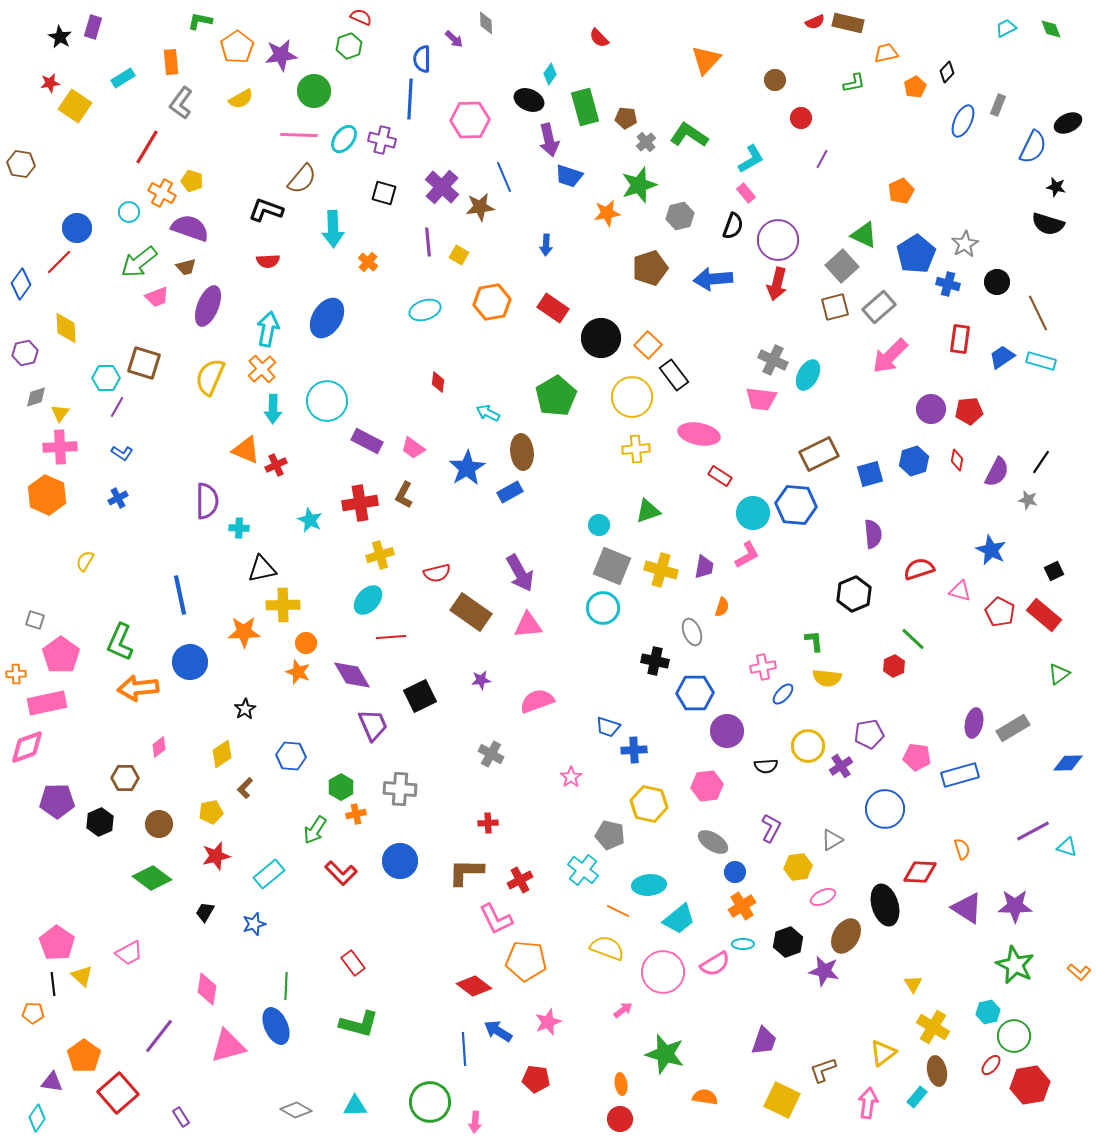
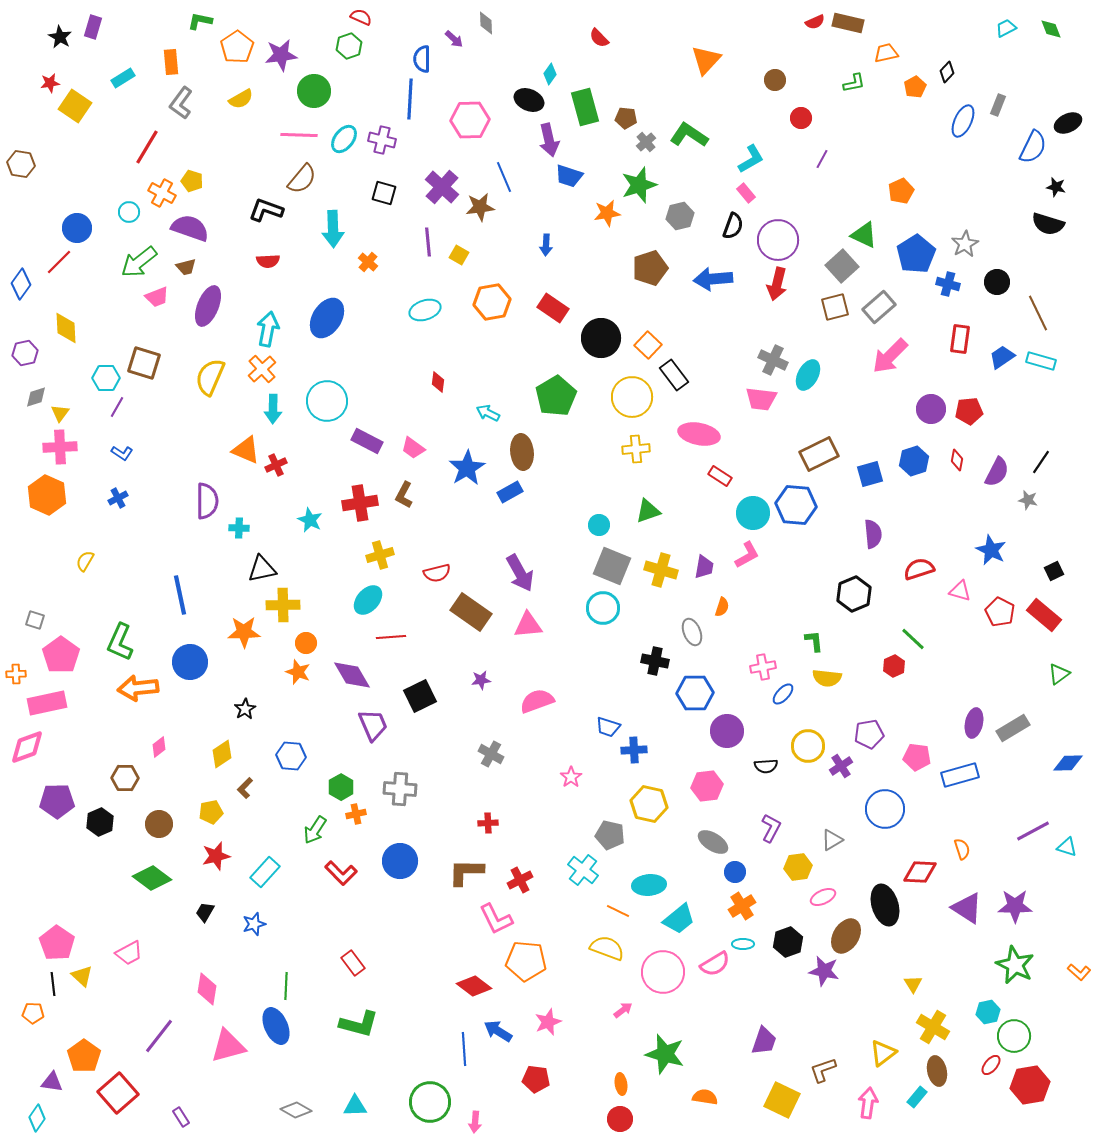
cyan rectangle at (269, 874): moved 4 px left, 2 px up; rotated 8 degrees counterclockwise
